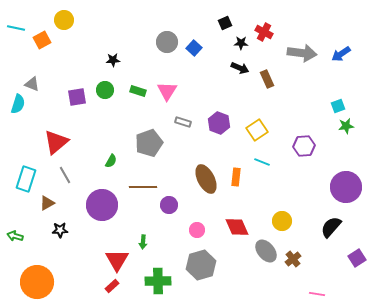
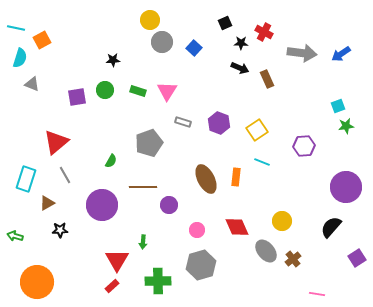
yellow circle at (64, 20): moved 86 px right
gray circle at (167, 42): moved 5 px left
cyan semicircle at (18, 104): moved 2 px right, 46 px up
